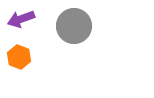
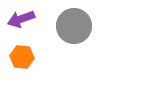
orange hexagon: moved 3 px right; rotated 15 degrees counterclockwise
